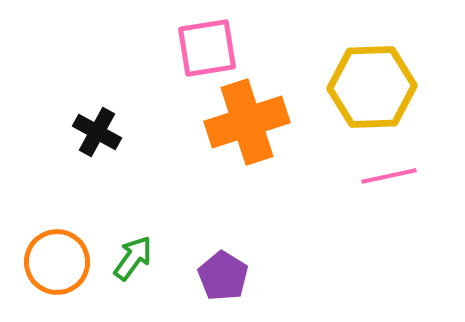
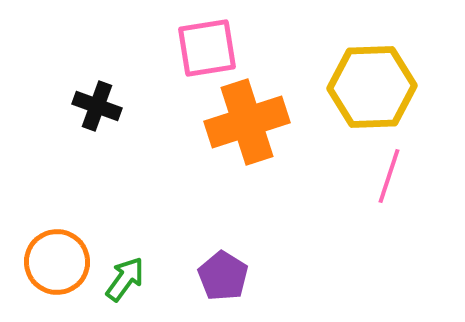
black cross: moved 26 px up; rotated 9 degrees counterclockwise
pink line: rotated 60 degrees counterclockwise
green arrow: moved 8 px left, 21 px down
